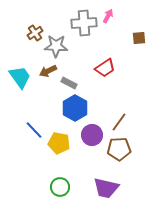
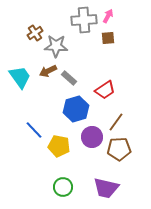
gray cross: moved 3 px up
brown square: moved 31 px left
red trapezoid: moved 22 px down
gray rectangle: moved 5 px up; rotated 14 degrees clockwise
blue hexagon: moved 1 px right, 1 px down; rotated 15 degrees clockwise
brown line: moved 3 px left
purple circle: moved 2 px down
yellow pentagon: moved 3 px down
green circle: moved 3 px right
